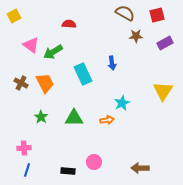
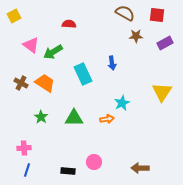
red square: rotated 21 degrees clockwise
orange trapezoid: rotated 30 degrees counterclockwise
yellow triangle: moved 1 px left, 1 px down
orange arrow: moved 1 px up
